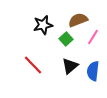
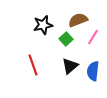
red line: rotated 25 degrees clockwise
